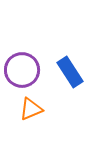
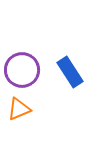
orange triangle: moved 12 px left
